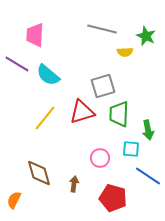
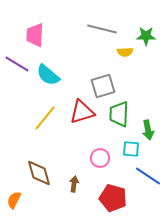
green star: rotated 24 degrees counterclockwise
